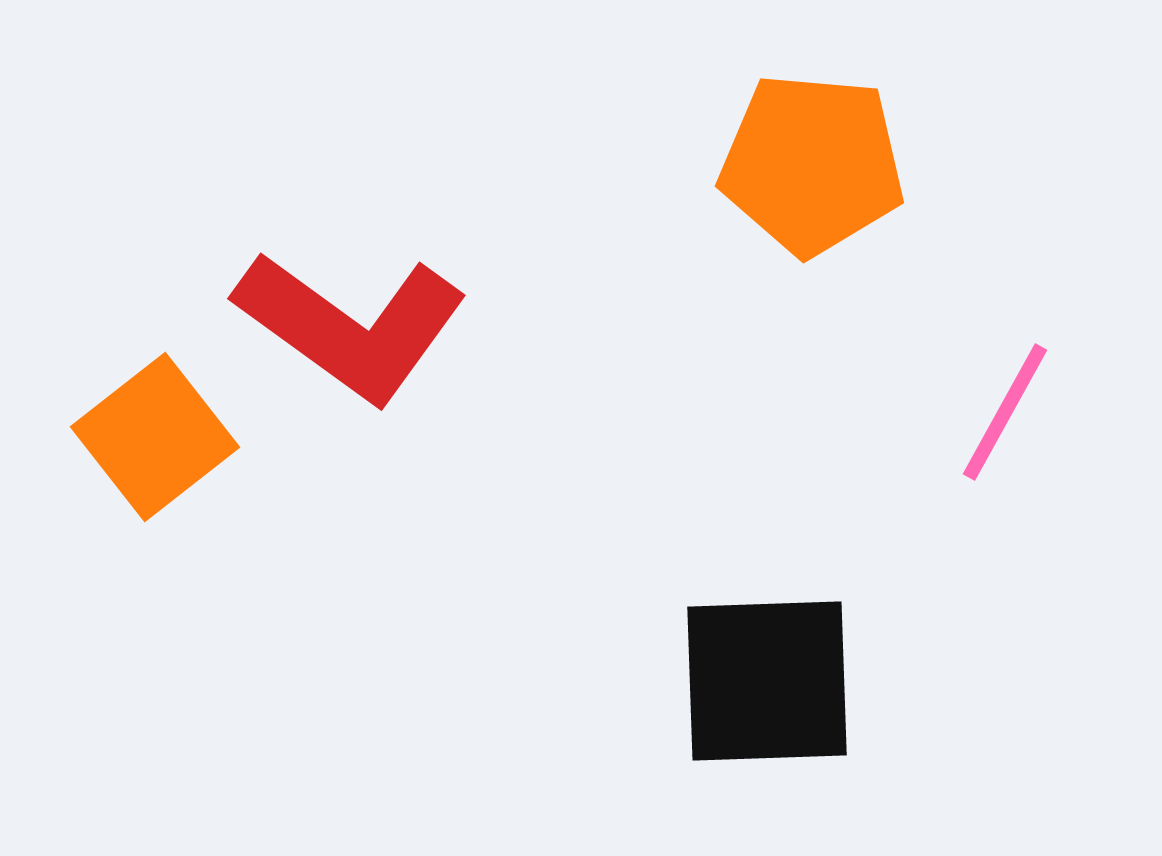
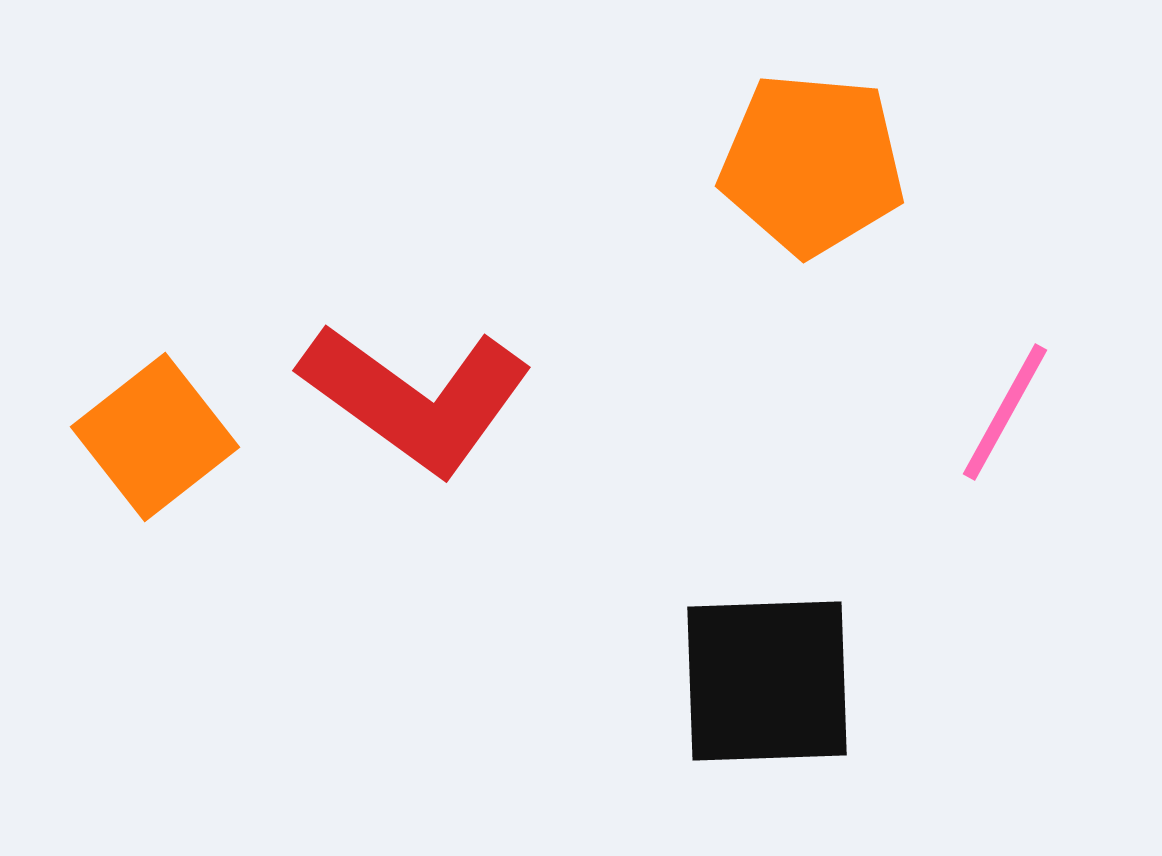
red L-shape: moved 65 px right, 72 px down
